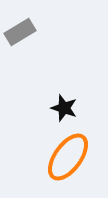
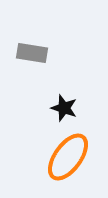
gray rectangle: moved 12 px right, 21 px down; rotated 40 degrees clockwise
